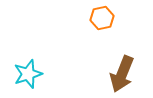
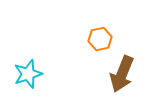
orange hexagon: moved 2 px left, 21 px down
